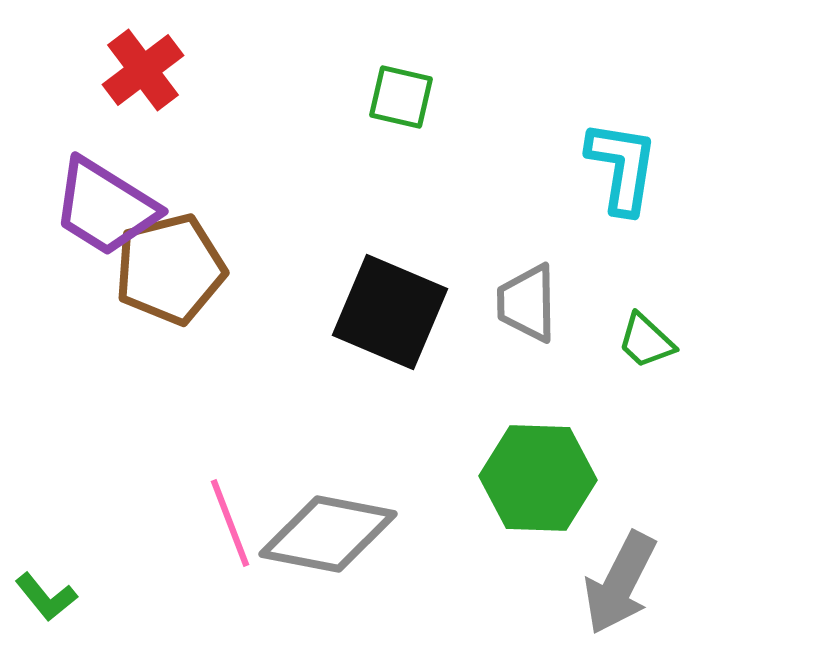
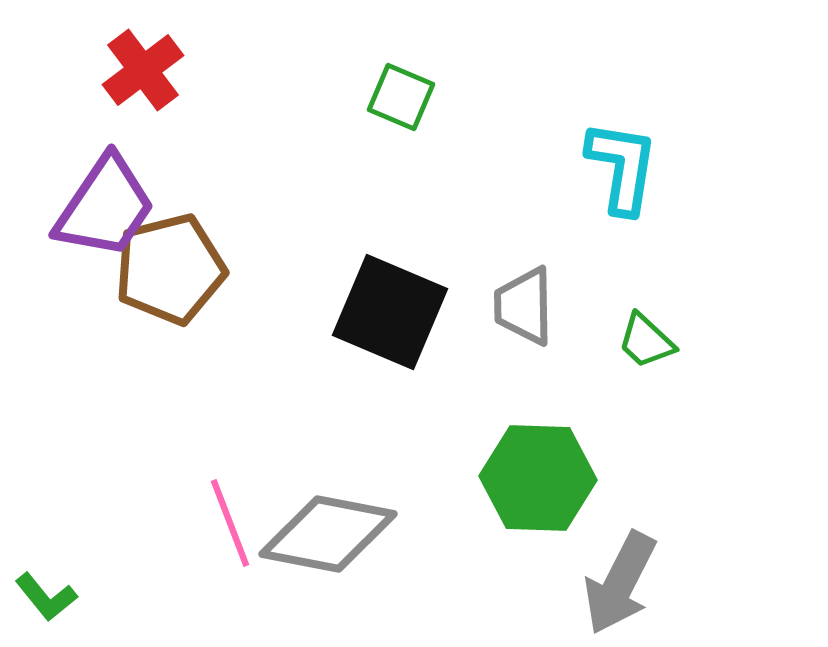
green square: rotated 10 degrees clockwise
purple trapezoid: rotated 88 degrees counterclockwise
gray trapezoid: moved 3 px left, 3 px down
